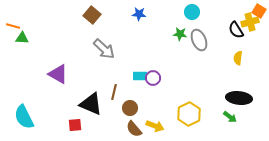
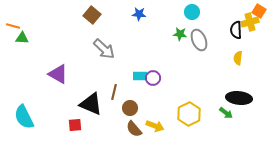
black semicircle: rotated 30 degrees clockwise
green arrow: moved 4 px left, 4 px up
